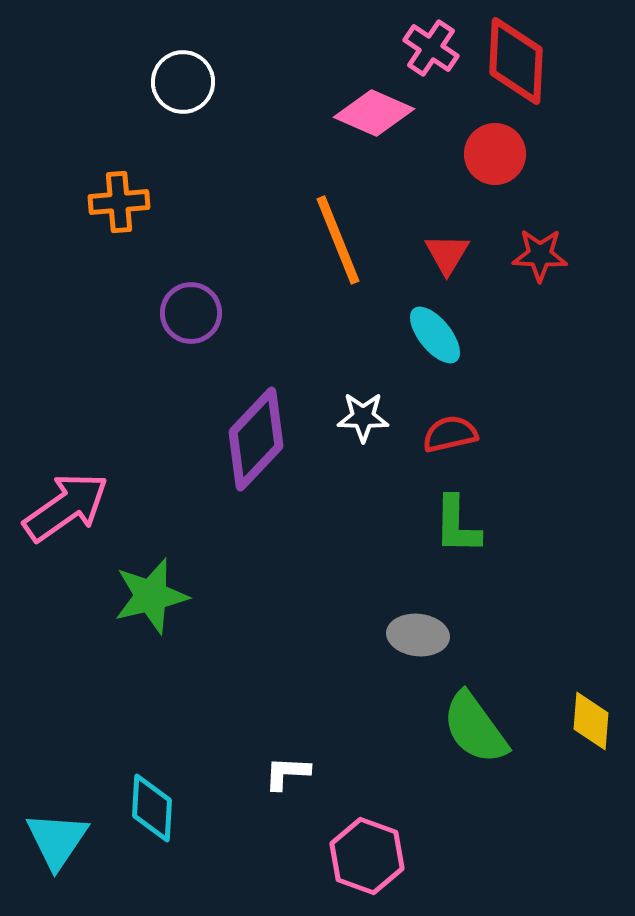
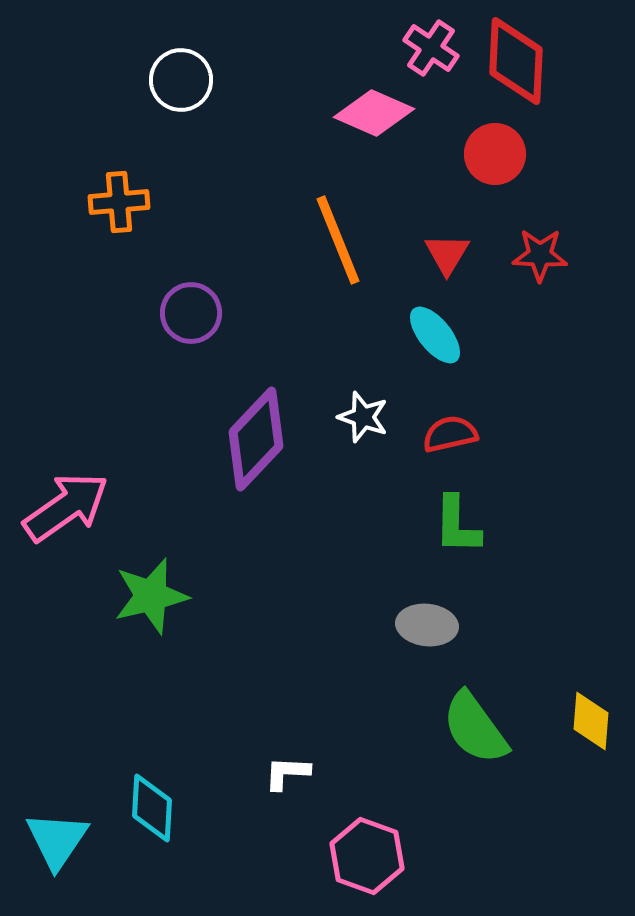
white circle: moved 2 px left, 2 px up
white star: rotated 18 degrees clockwise
gray ellipse: moved 9 px right, 10 px up
